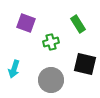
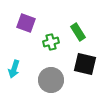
green rectangle: moved 8 px down
